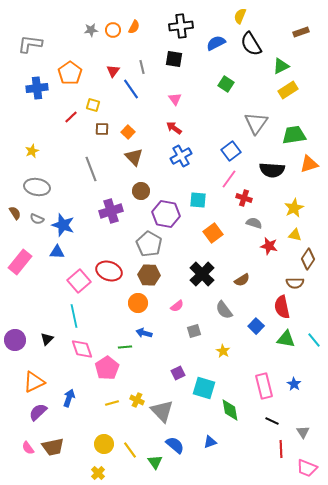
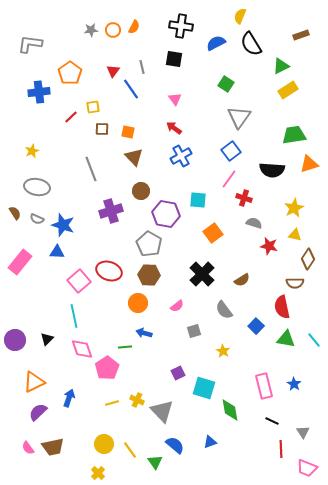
black cross at (181, 26): rotated 15 degrees clockwise
brown rectangle at (301, 32): moved 3 px down
blue cross at (37, 88): moved 2 px right, 4 px down
yellow square at (93, 105): moved 2 px down; rotated 24 degrees counterclockwise
gray triangle at (256, 123): moved 17 px left, 6 px up
orange square at (128, 132): rotated 32 degrees counterclockwise
